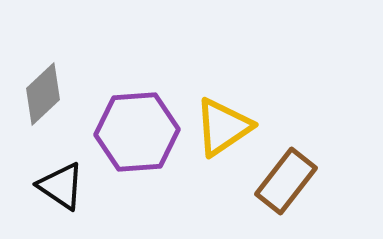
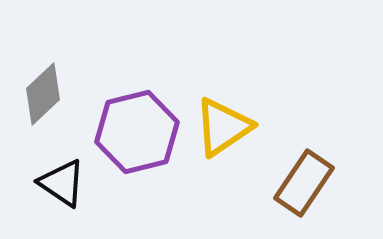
purple hexagon: rotated 10 degrees counterclockwise
brown rectangle: moved 18 px right, 2 px down; rotated 4 degrees counterclockwise
black triangle: moved 1 px right, 3 px up
